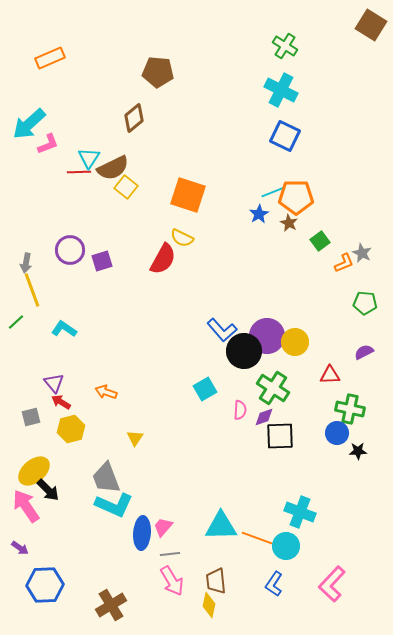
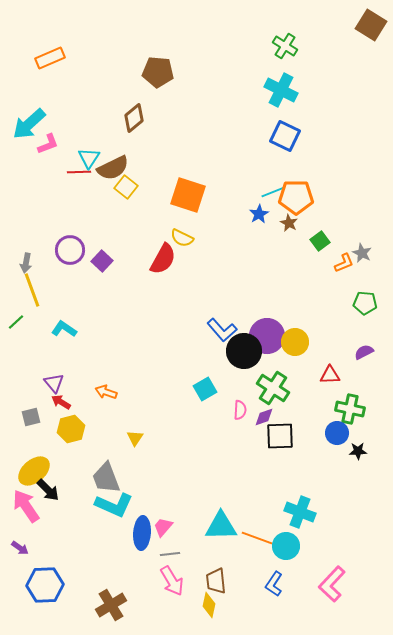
purple square at (102, 261): rotated 30 degrees counterclockwise
